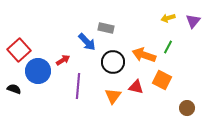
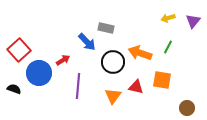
orange arrow: moved 4 px left, 2 px up
blue circle: moved 1 px right, 2 px down
orange square: rotated 18 degrees counterclockwise
